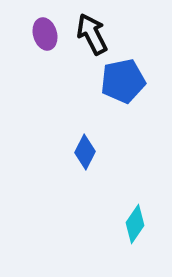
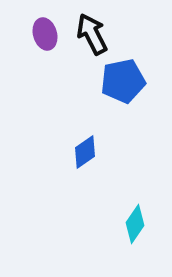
blue diamond: rotated 28 degrees clockwise
